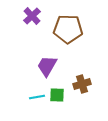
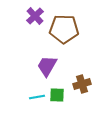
purple cross: moved 3 px right
brown pentagon: moved 4 px left
